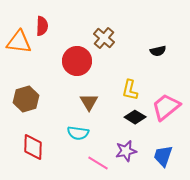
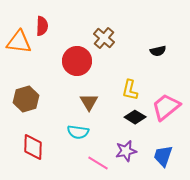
cyan semicircle: moved 1 px up
